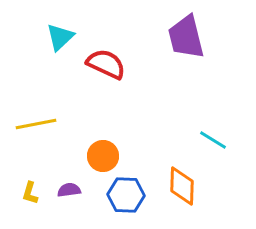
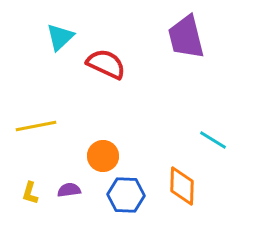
yellow line: moved 2 px down
